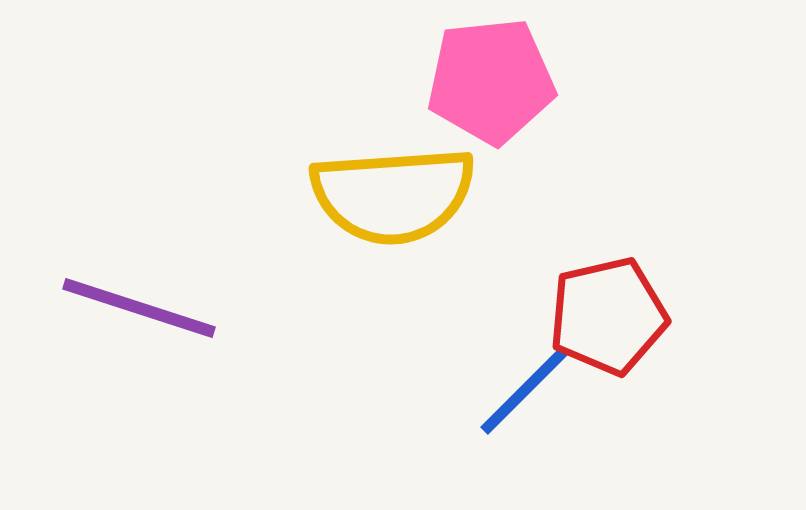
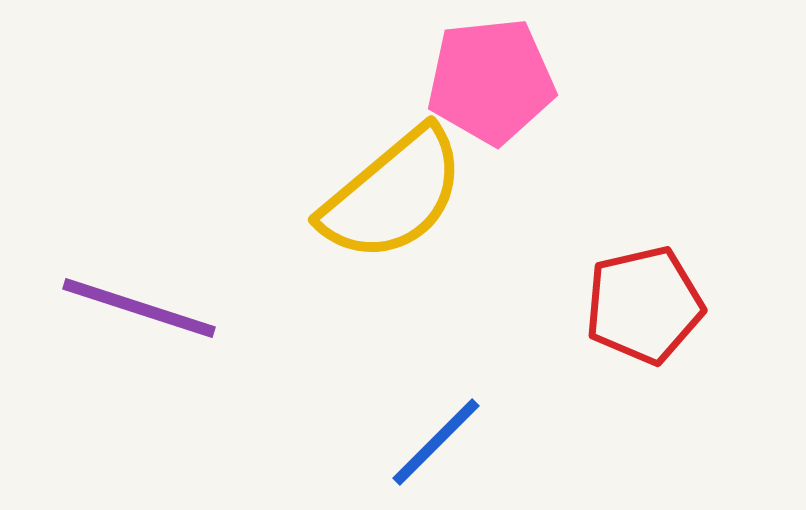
yellow semicircle: rotated 36 degrees counterclockwise
red pentagon: moved 36 px right, 11 px up
blue line: moved 88 px left, 51 px down
